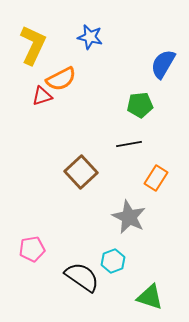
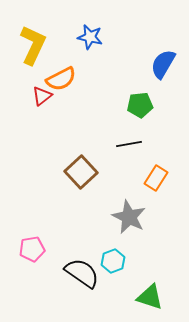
red triangle: rotated 20 degrees counterclockwise
black semicircle: moved 4 px up
